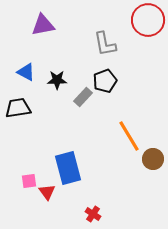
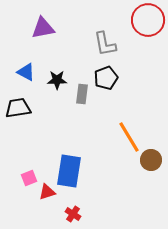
purple triangle: moved 3 px down
black pentagon: moved 1 px right, 3 px up
gray rectangle: moved 1 px left, 3 px up; rotated 36 degrees counterclockwise
orange line: moved 1 px down
brown circle: moved 2 px left, 1 px down
blue rectangle: moved 1 px right, 3 px down; rotated 24 degrees clockwise
pink square: moved 3 px up; rotated 14 degrees counterclockwise
red triangle: rotated 48 degrees clockwise
red cross: moved 20 px left
